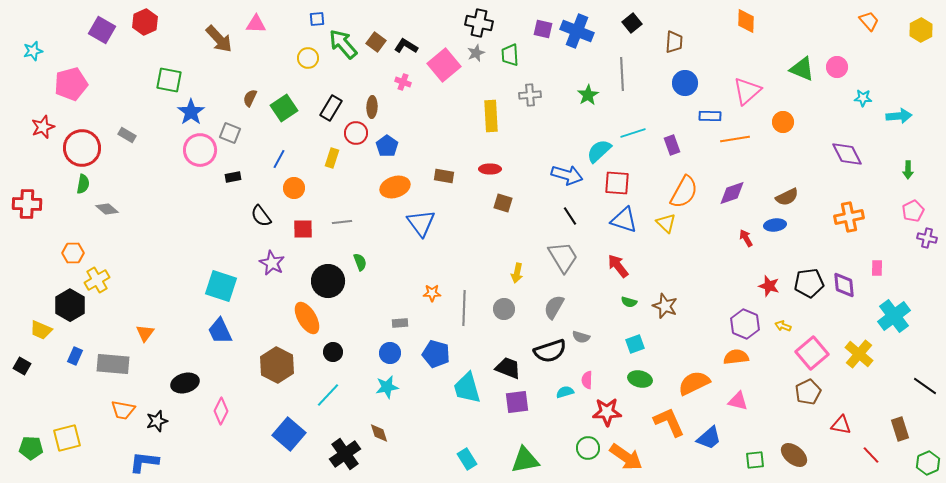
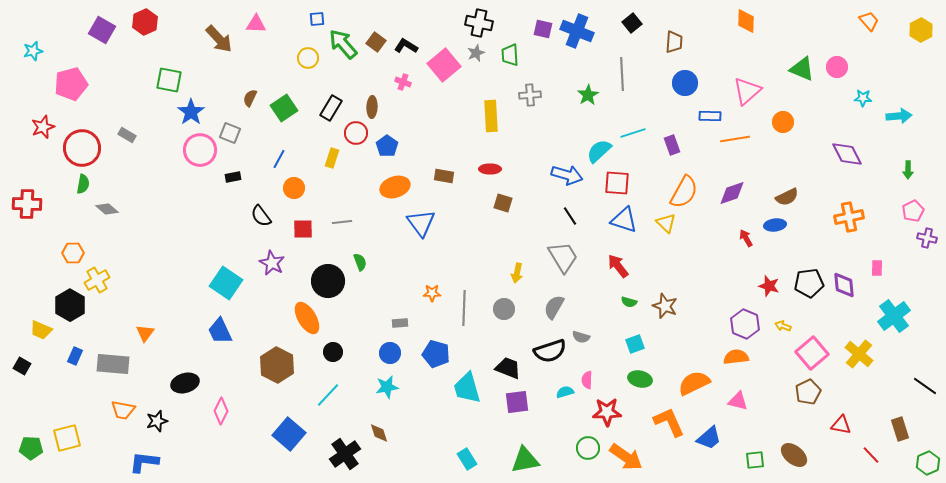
cyan square at (221, 286): moved 5 px right, 3 px up; rotated 16 degrees clockwise
